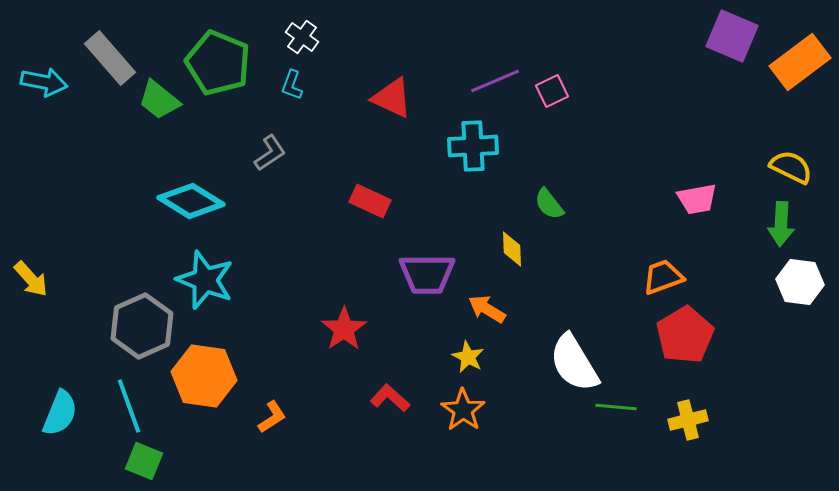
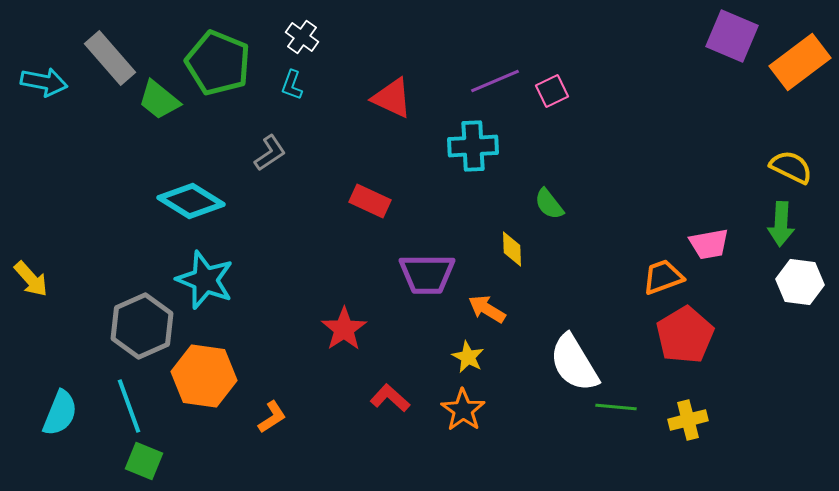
pink trapezoid: moved 12 px right, 45 px down
